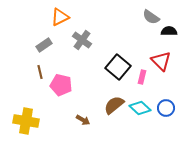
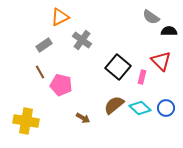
brown line: rotated 16 degrees counterclockwise
brown arrow: moved 2 px up
